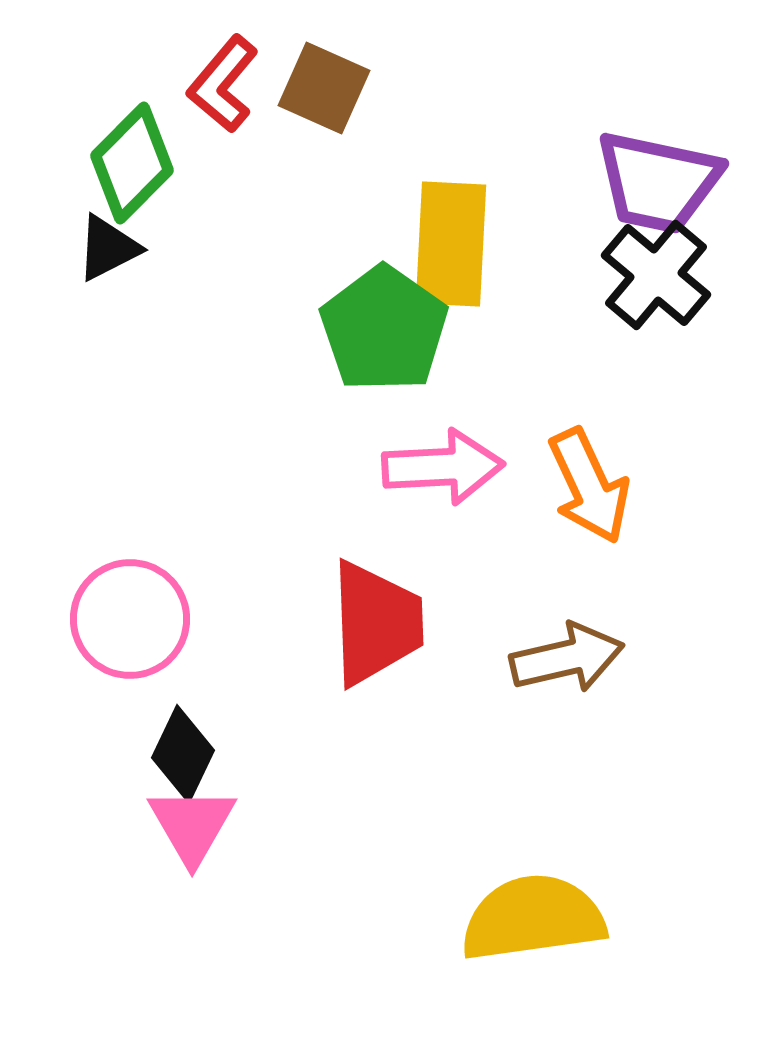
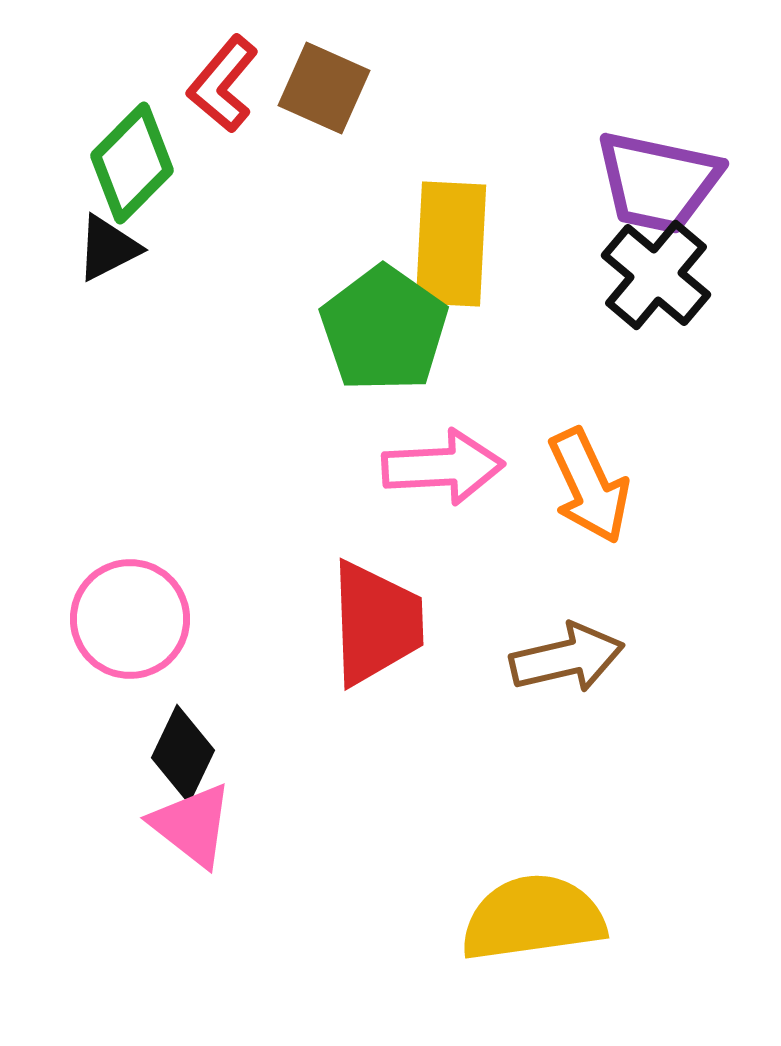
pink triangle: rotated 22 degrees counterclockwise
